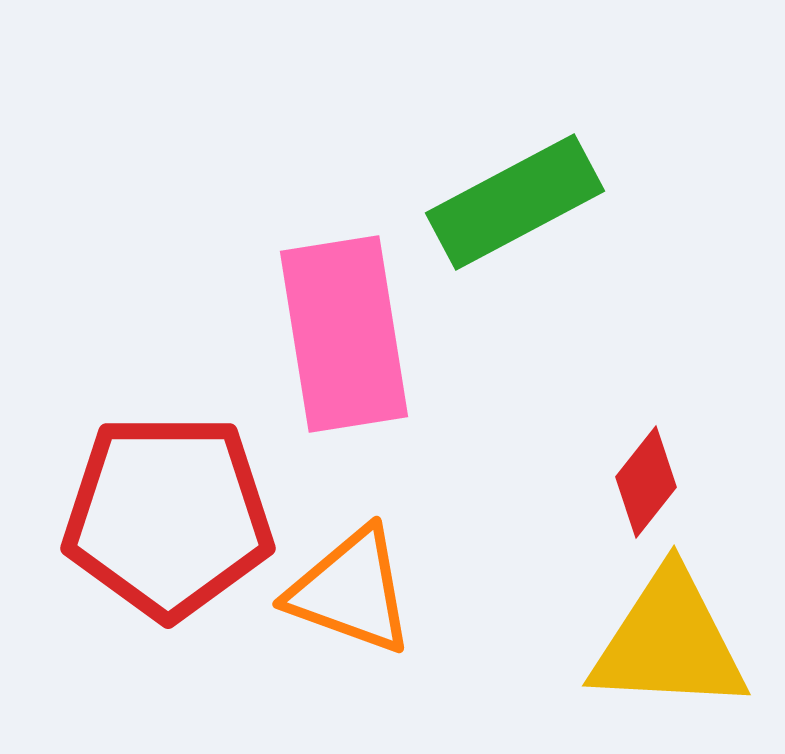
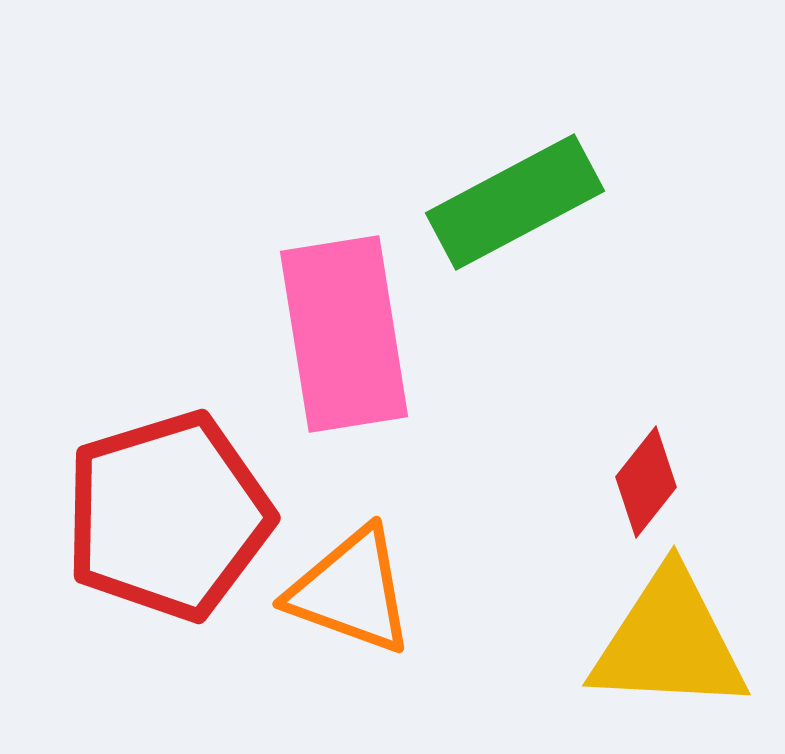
red pentagon: rotated 17 degrees counterclockwise
